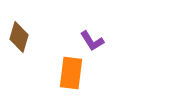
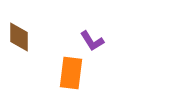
brown diamond: rotated 16 degrees counterclockwise
